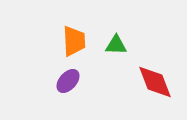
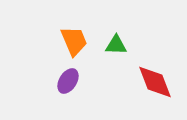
orange trapezoid: rotated 20 degrees counterclockwise
purple ellipse: rotated 10 degrees counterclockwise
